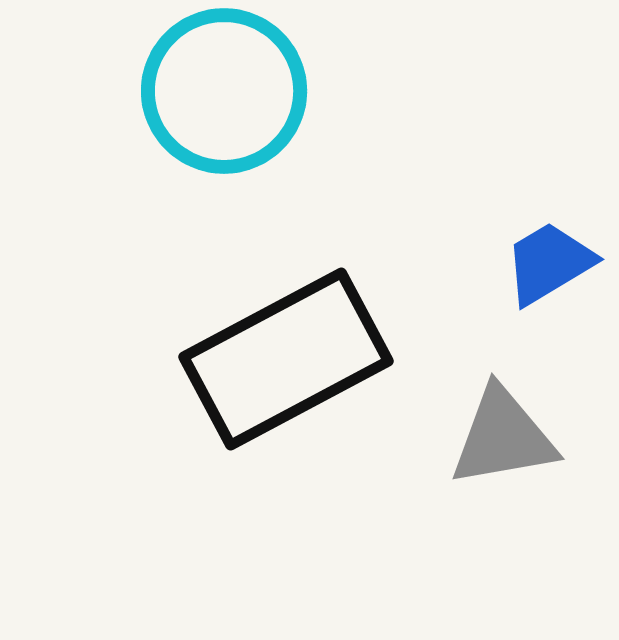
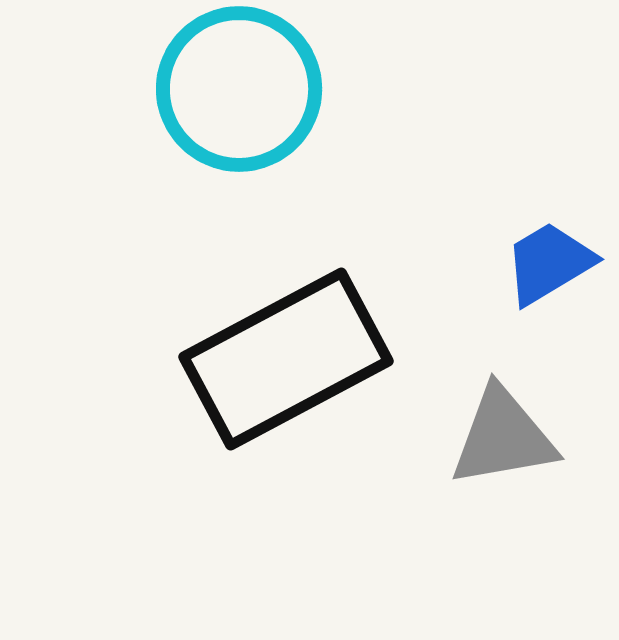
cyan circle: moved 15 px right, 2 px up
